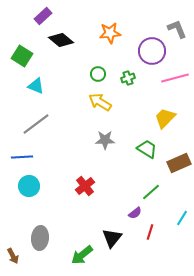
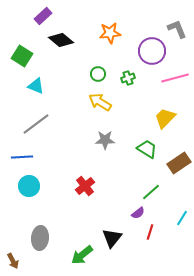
brown rectangle: rotated 10 degrees counterclockwise
purple semicircle: moved 3 px right
brown arrow: moved 5 px down
